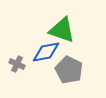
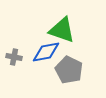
gray cross: moved 3 px left, 7 px up; rotated 14 degrees counterclockwise
